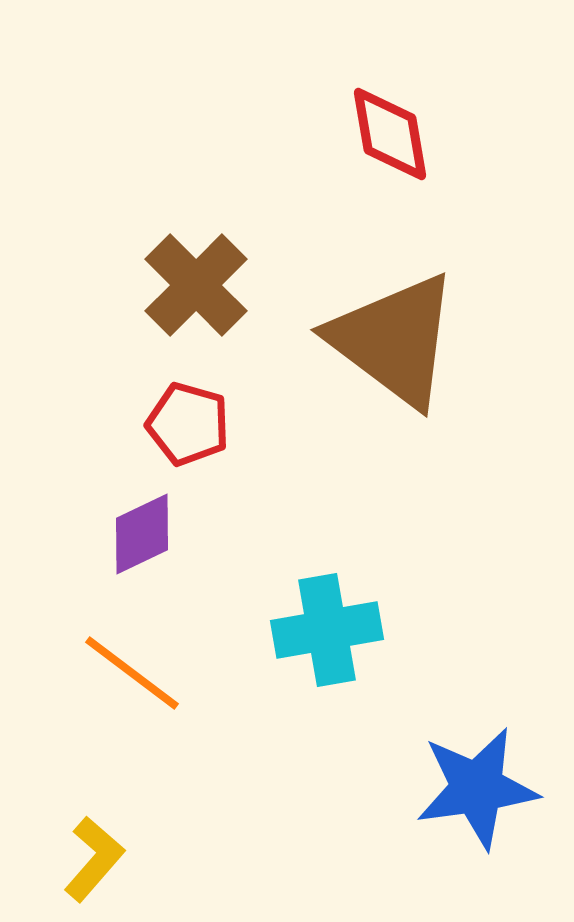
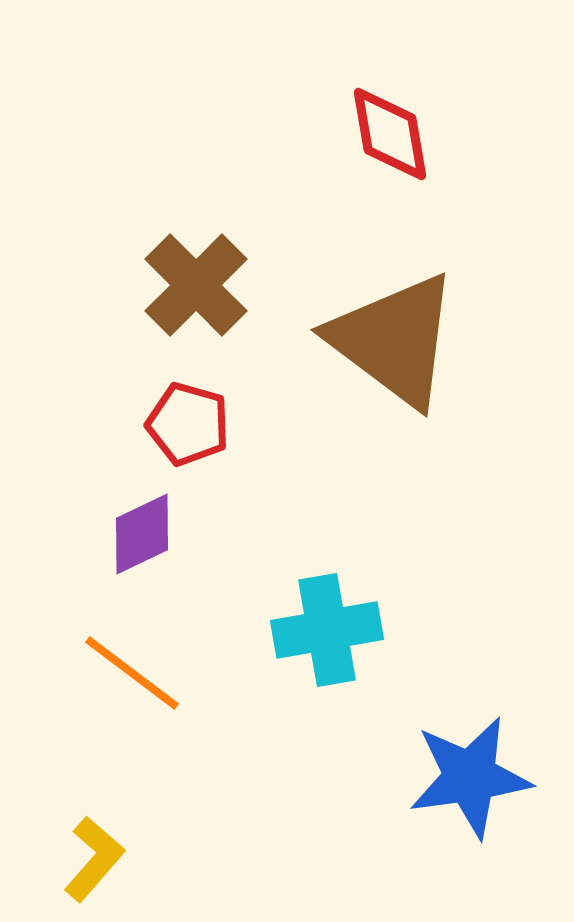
blue star: moved 7 px left, 11 px up
